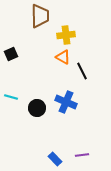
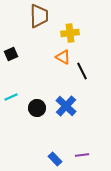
brown trapezoid: moved 1 px left
yellow cross: moved 4 px right, 2 px up
cyan line: rotated 40 degrees counterclockwise
blue cross: moved 4 px down; rotated 20 degrees clockwise
